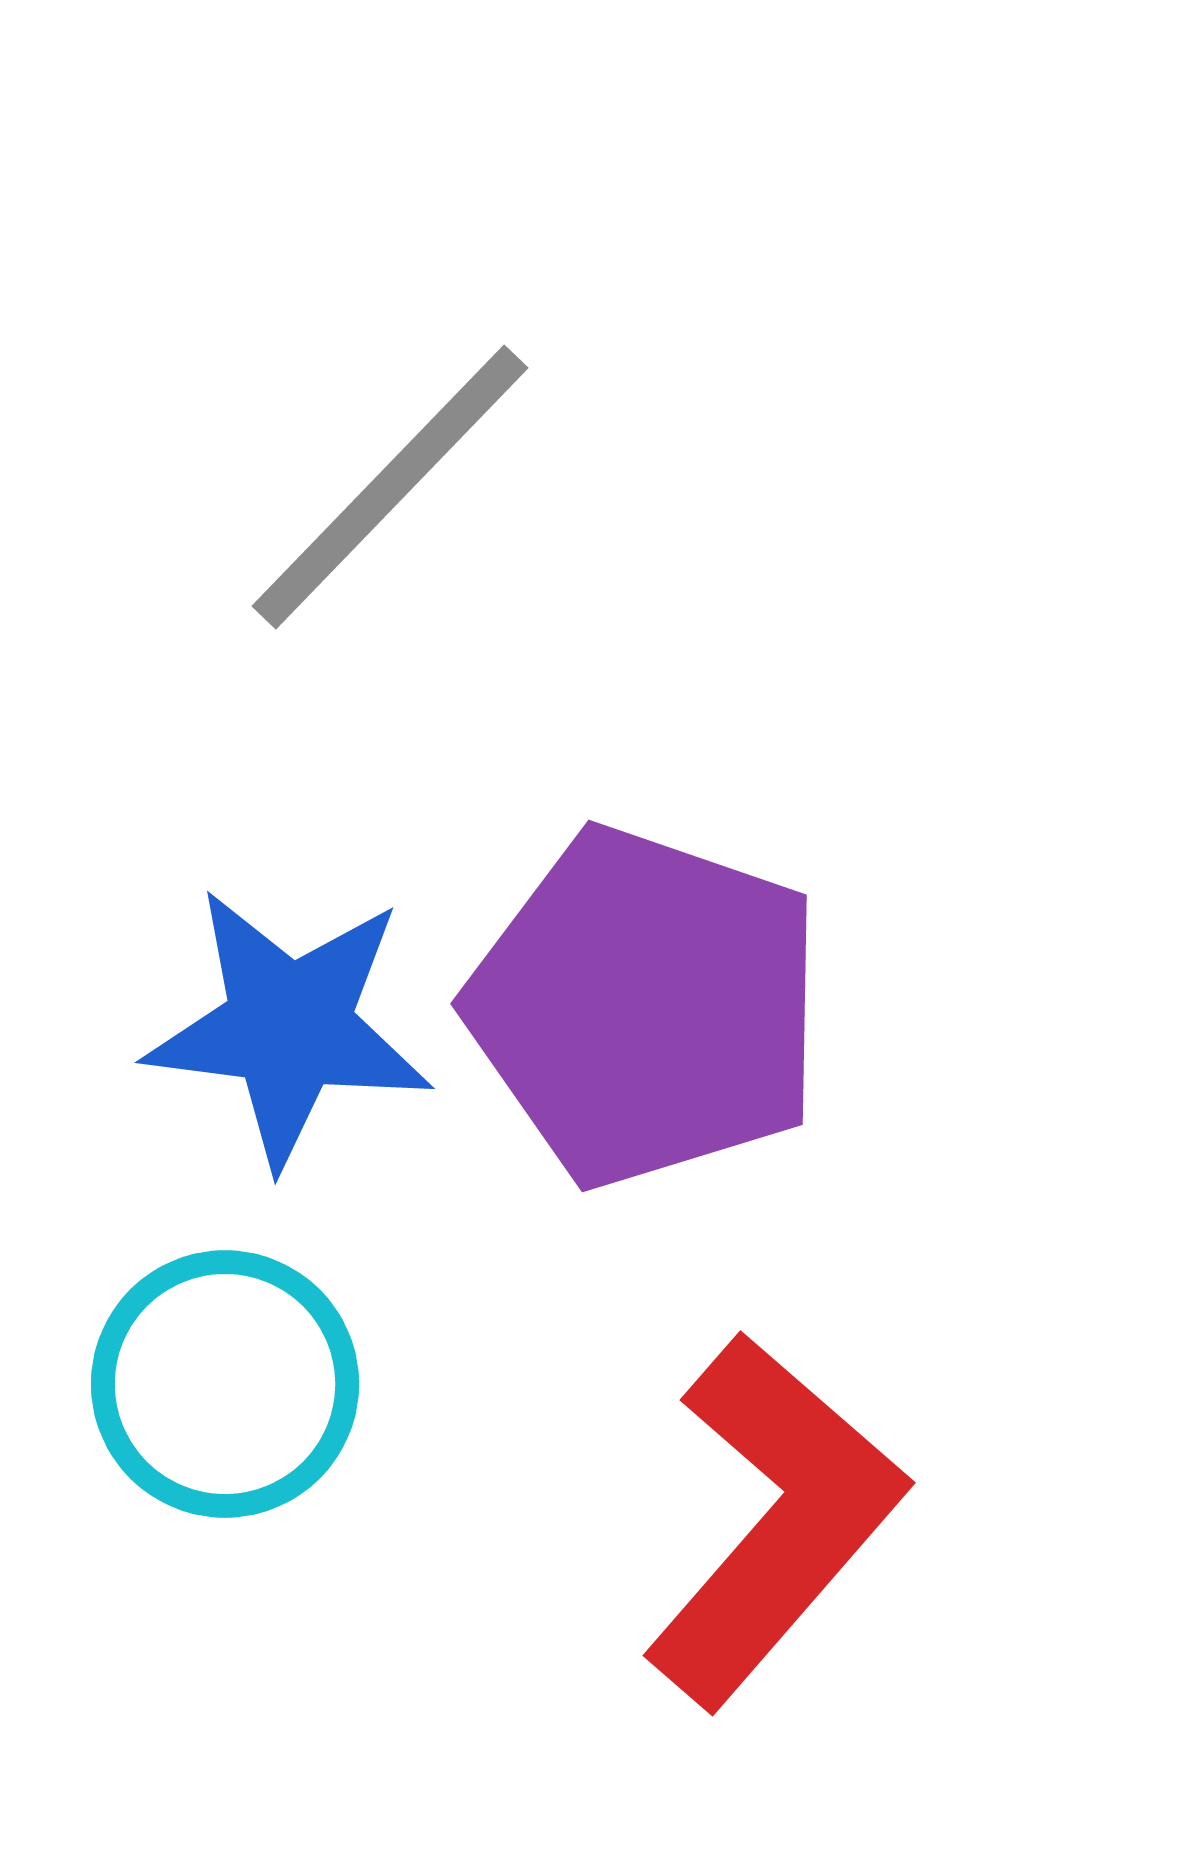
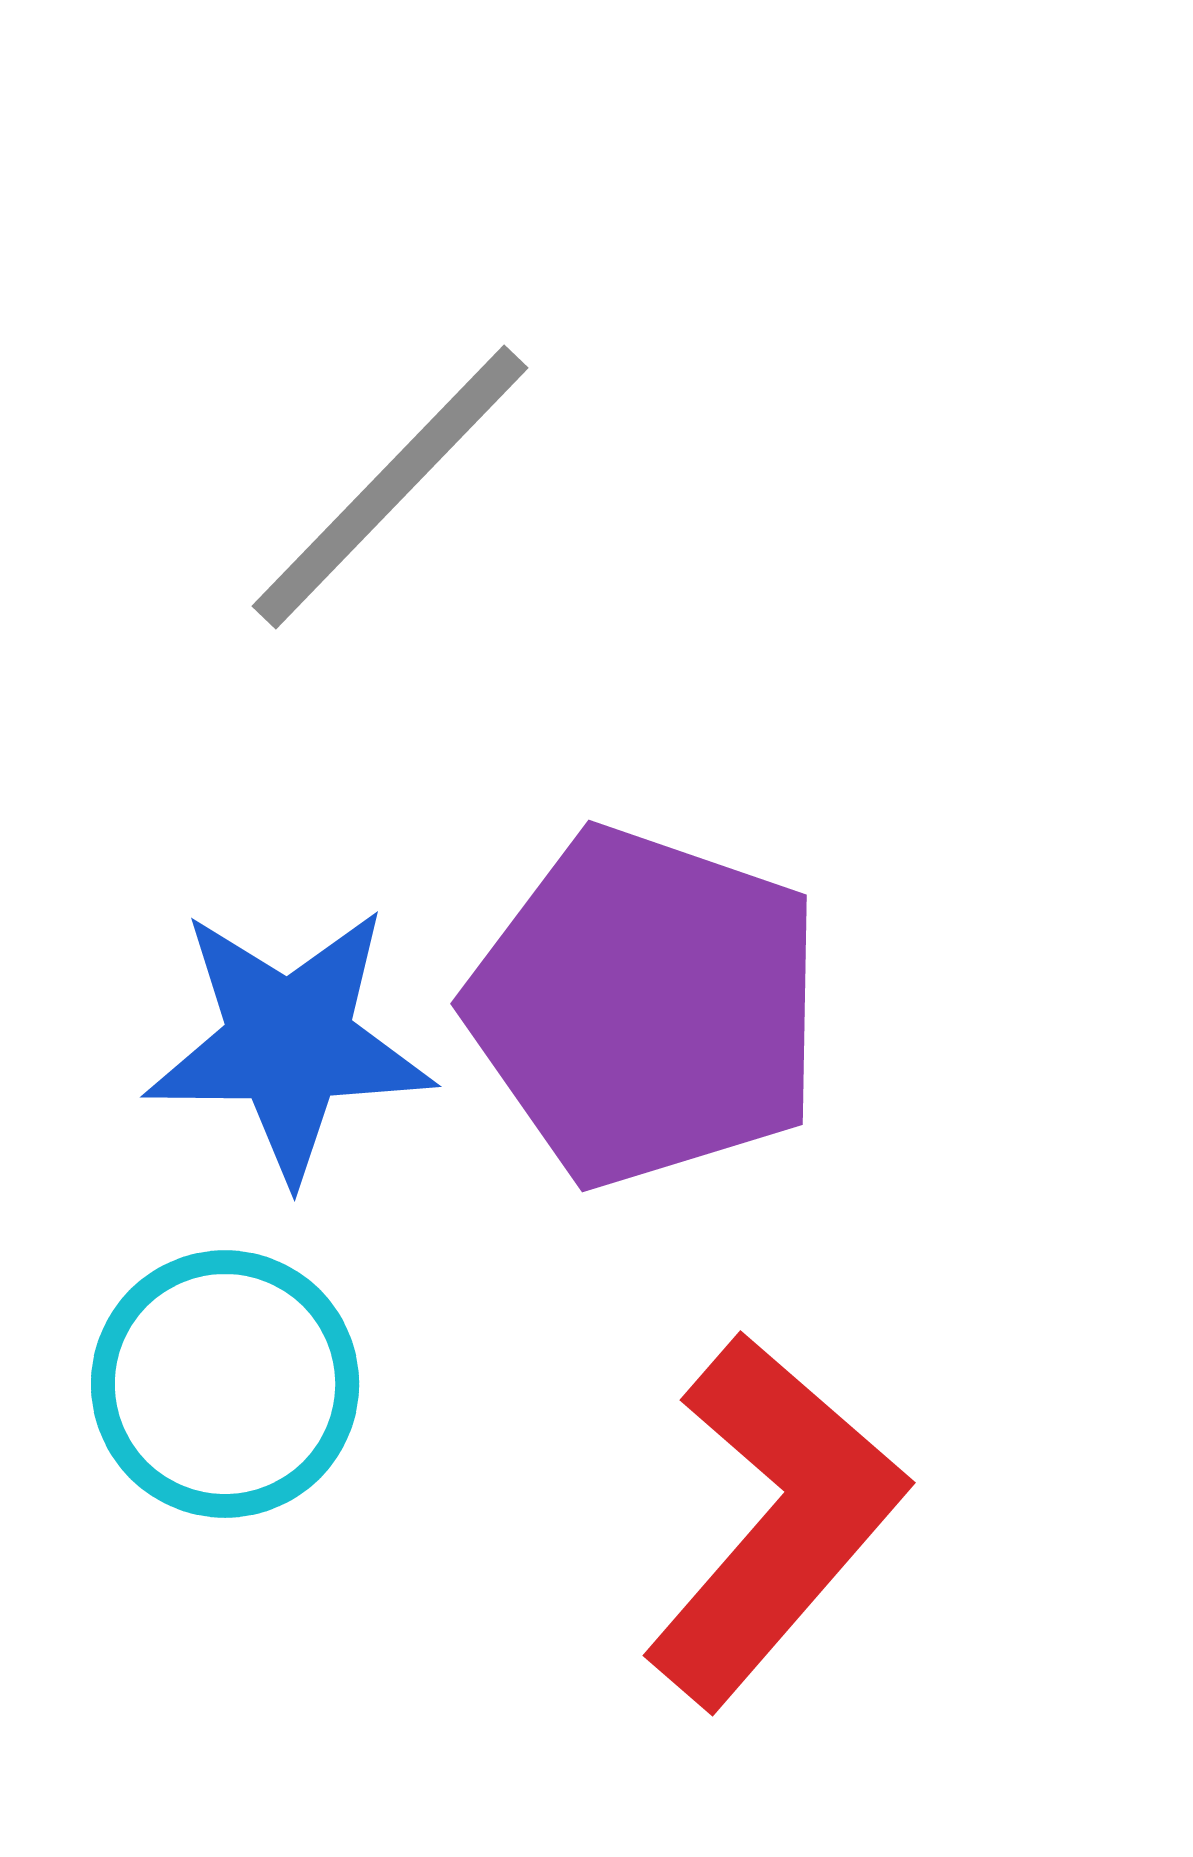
blue star: moved 16 px down; rotated 7 degrees counterclockwise
